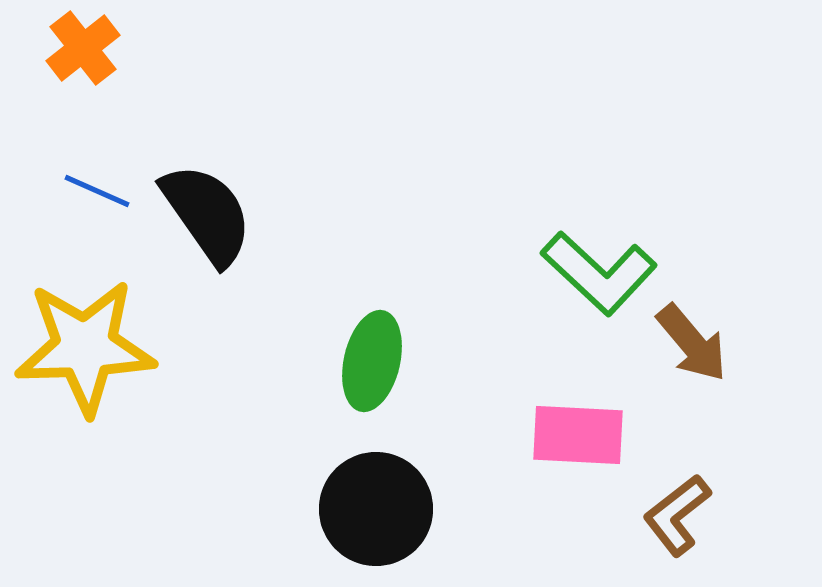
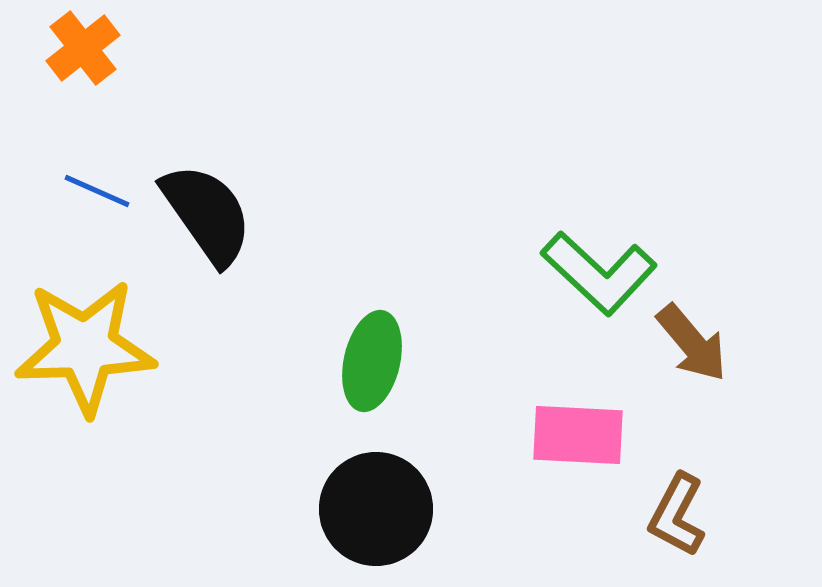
brown L-shape: rotated 24 degrees counterclockwise
